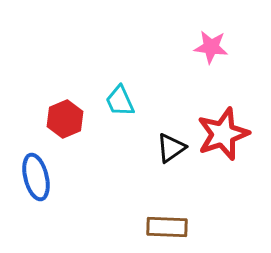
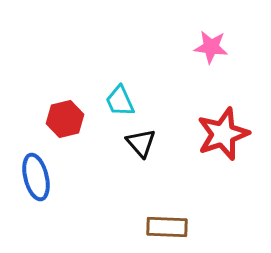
red hexagon: rotated 9 degrees clockwise
black triangle: moved 30 px left, 5 px up; rotated 36 degrees counterclockwise
